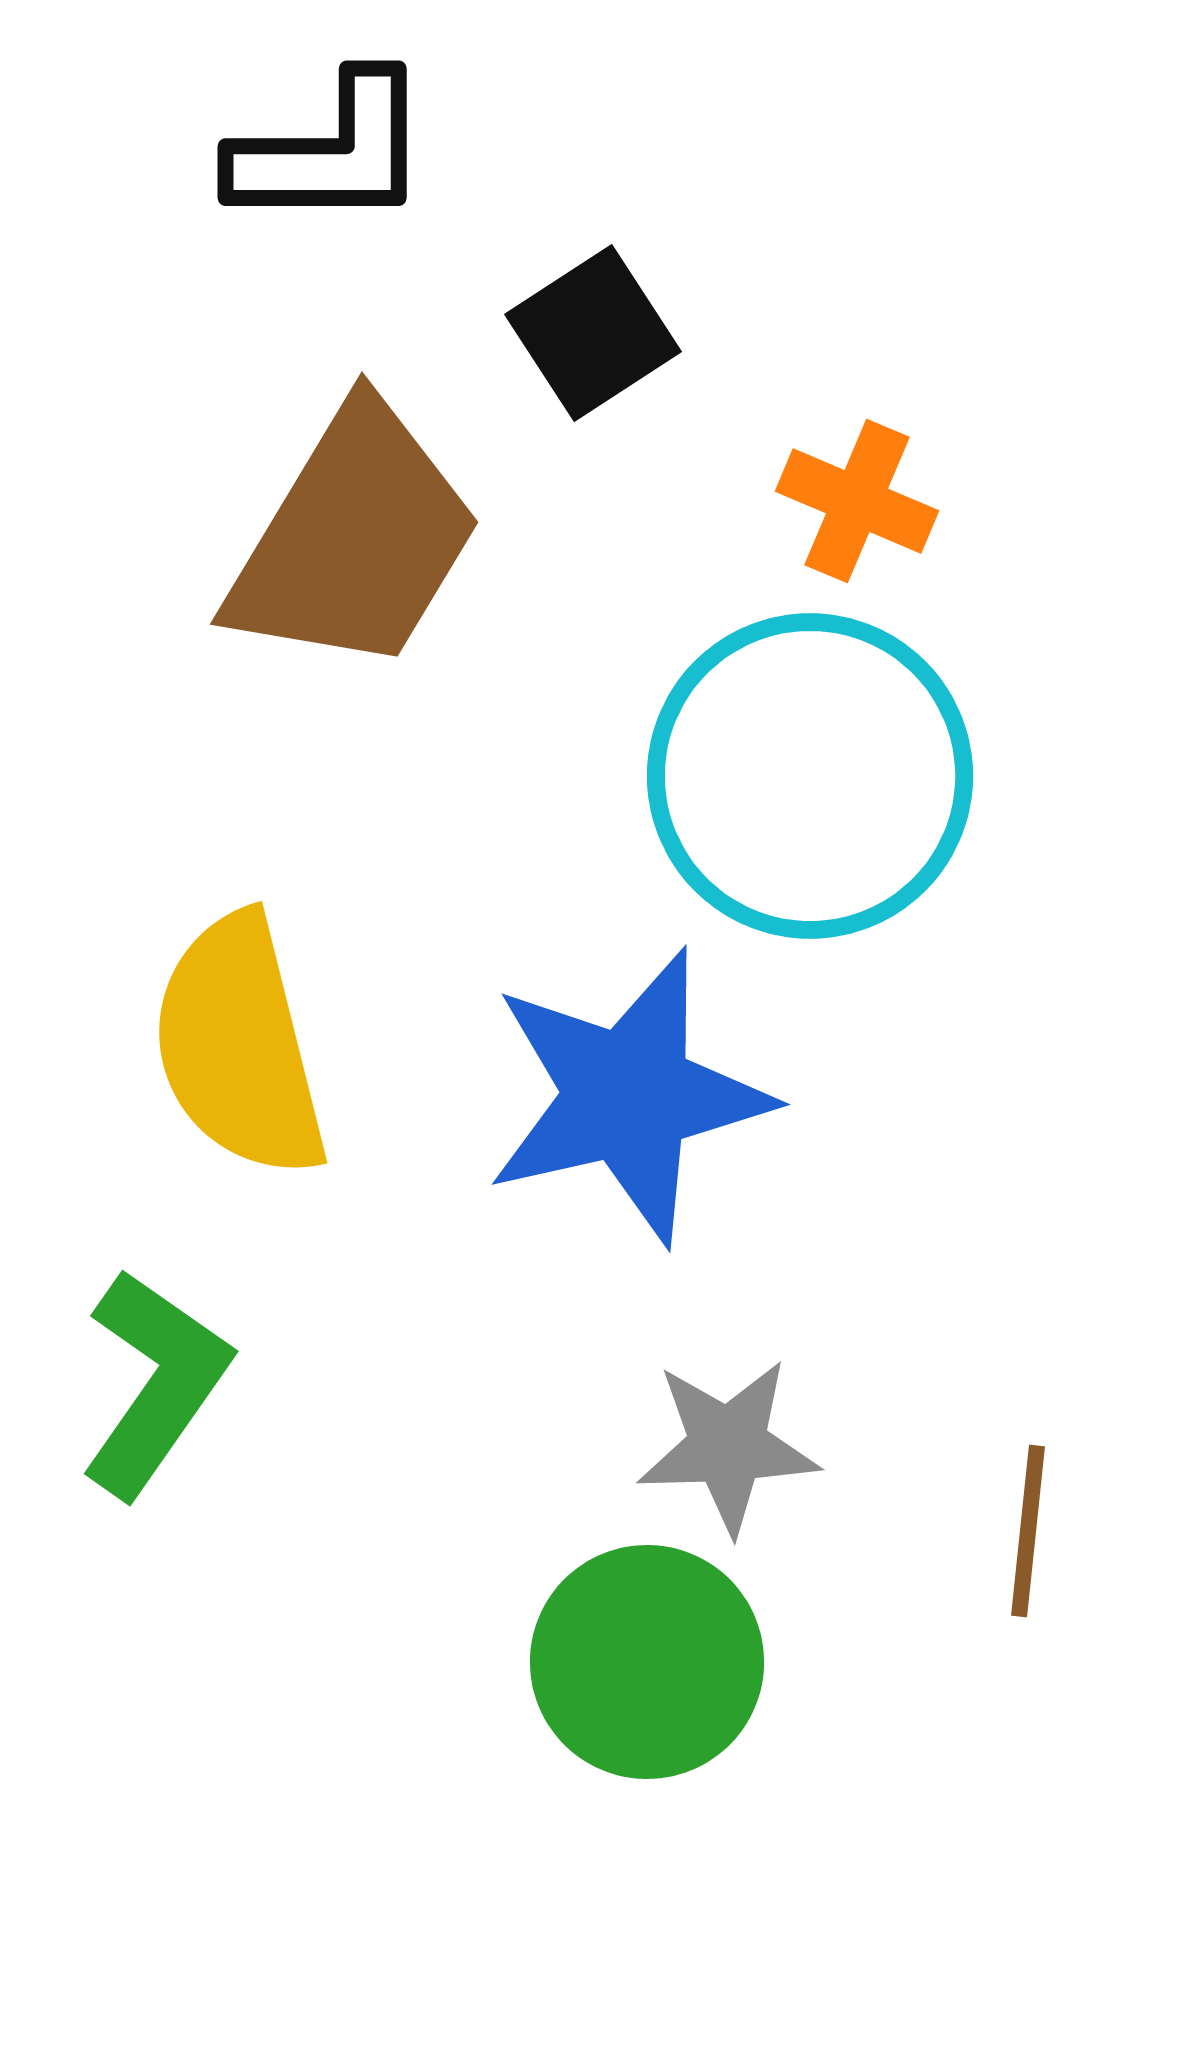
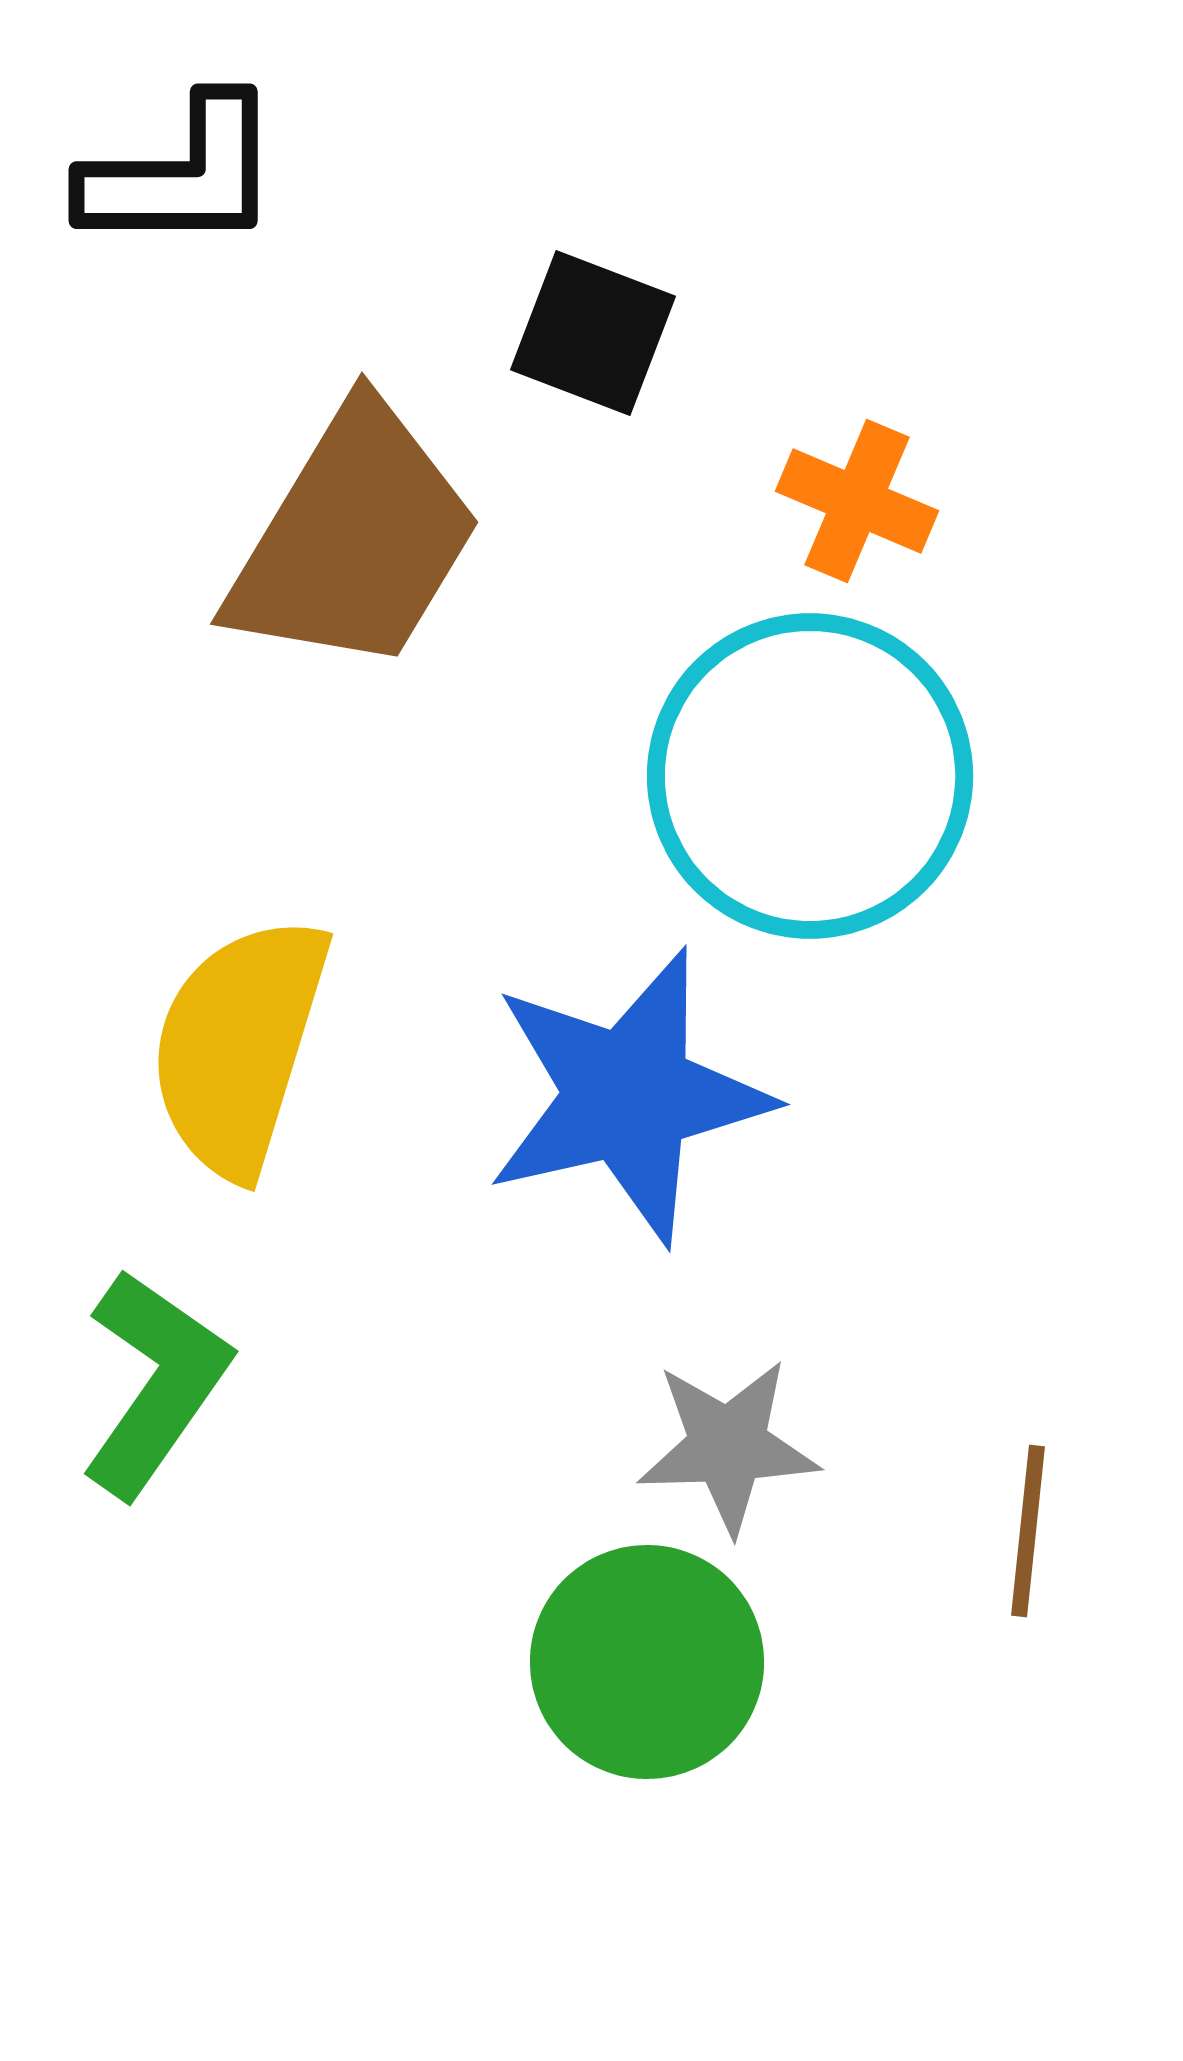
black L-shape: moved 149 px left, 23 px down
black square: rotated 36 degrees counterclockwise
yellow semicircle: rotated 31 degrees clockwise
